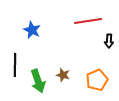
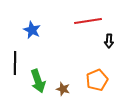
black line: moved 2 px up
brown star: moved 14 px down
